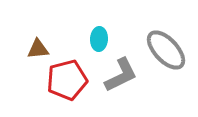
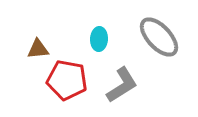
gray ellipse: moved 7 px left, 13 px up
gray L-shape: moved 1 px right, 10 px down; rotated 6 degrees counterclockwise
red pentagon: rotated 24 degrees clockwise
